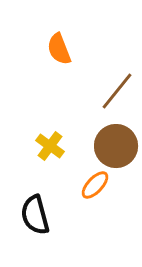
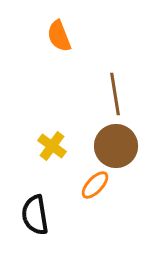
orange semicircle: moved 13 px up
brown line: moved 2 px left, 3 px down; rotated 48 degrees counterclockwise
yellow cross: moved 2 px right
black semicircle: rotated 6 degrees clockwise
